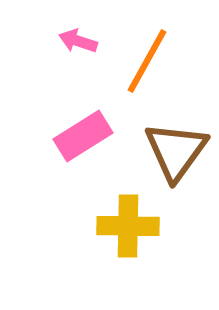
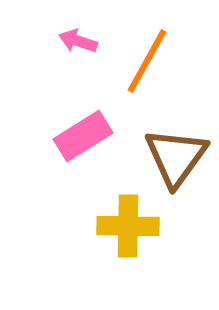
brown triangle: moved 6 px down
